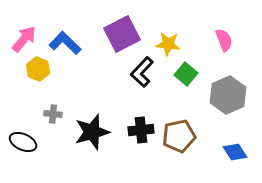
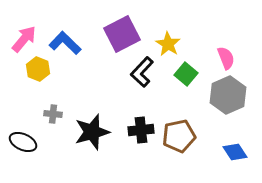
pink semicircle: moved 2 px right, 18 px down
yellow star: rotated 25 degrees clockwise
